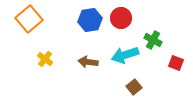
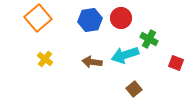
orange square: moved 9 px right, 1 px up
green cross: moved 4 px left, 1 px up
brown arrow: moved 4 px right
brown square: moved 2 px down
